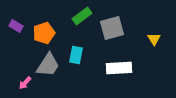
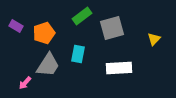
yellow triangle: rotated 16 degrees clockwise
cyan rectangle: moved 2 px right, 1 px up
